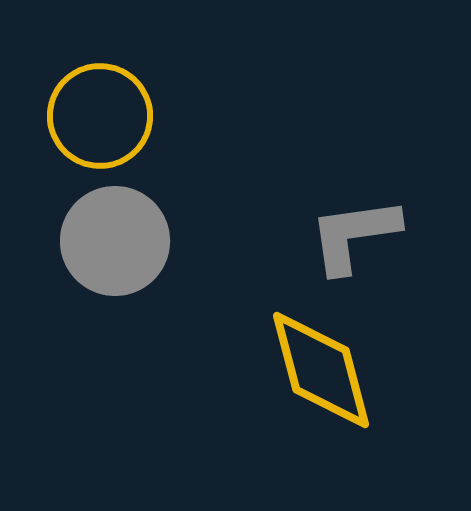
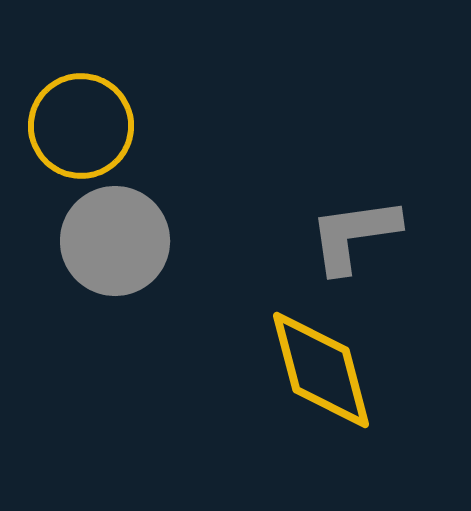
yellow circle: moved 19 px left, 10 px down
